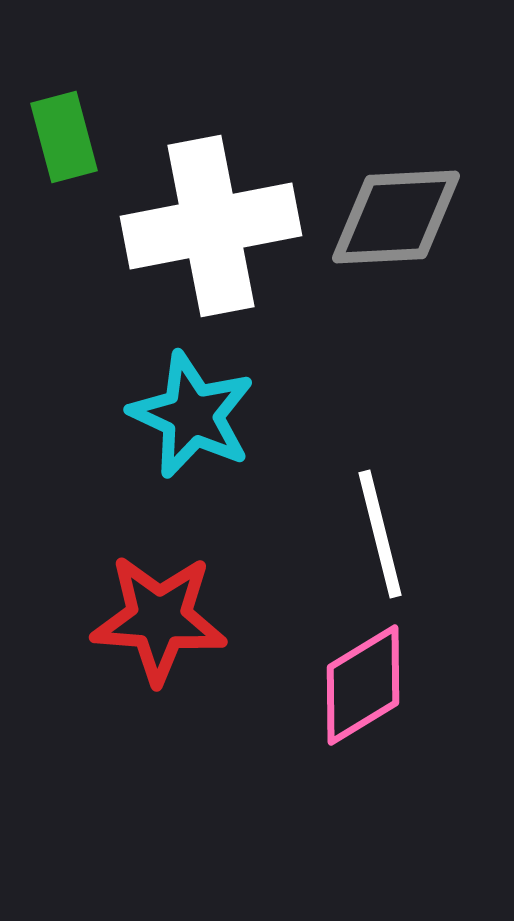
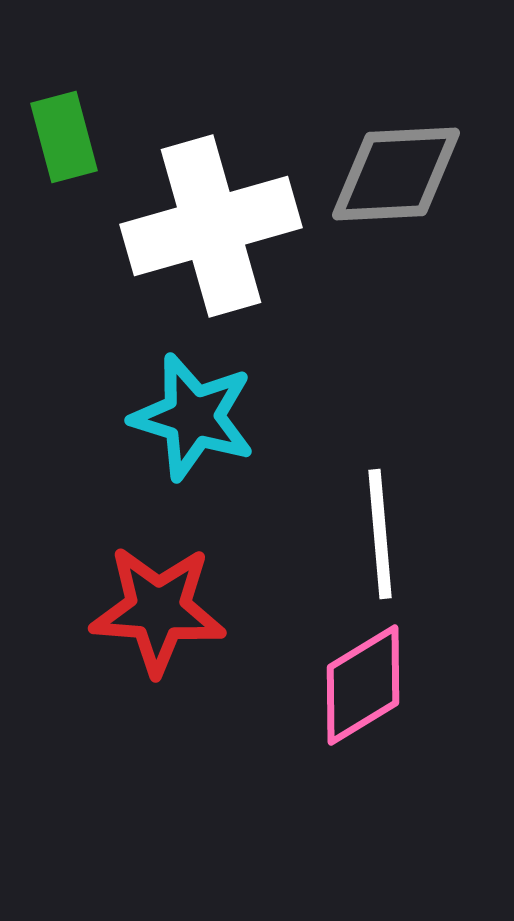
gray diamond: moved 43 px up
white cross: rotated 5 degrees counterclockwise
cyan star: moved 1 px right, 2 px down; rotated 8 degrees counterclockwise
white line: rotated 9 degrees clockwise
red star: moved 1 px left, 9 px up
